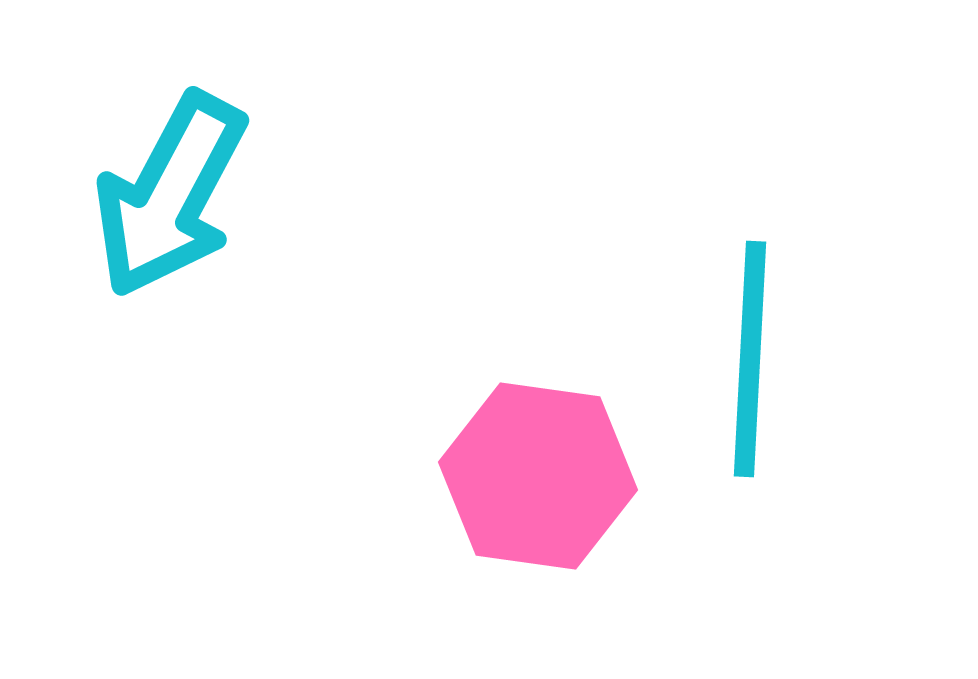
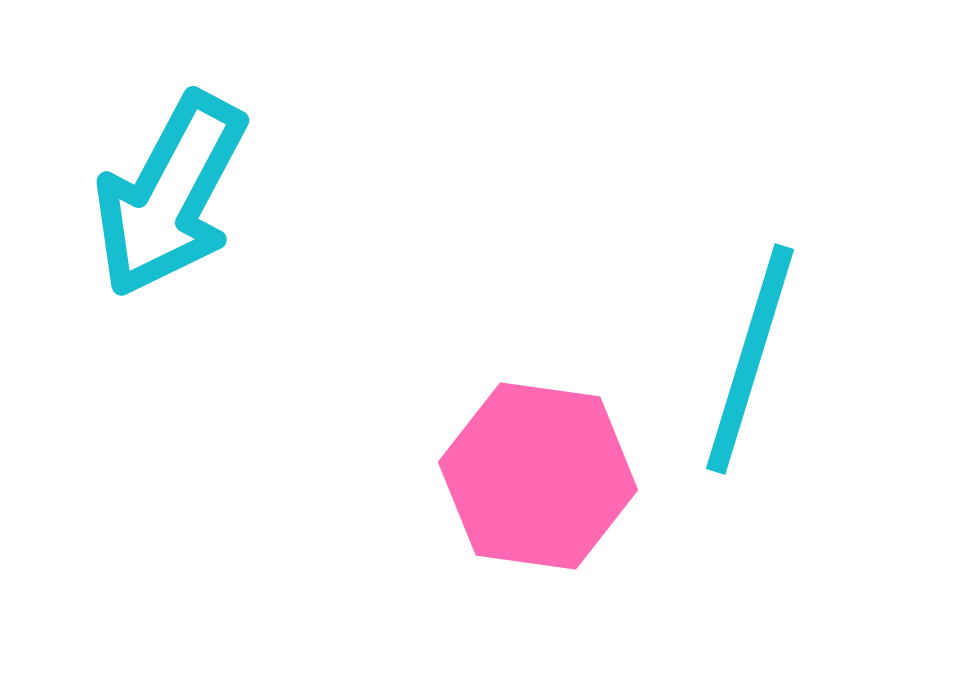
cyan line: rotated 14 degrees clockwise
